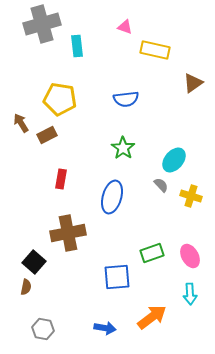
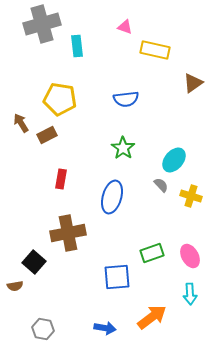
brown semicircle: moved 11 px left, 1 px up; rotated 70 degrees clockwise
